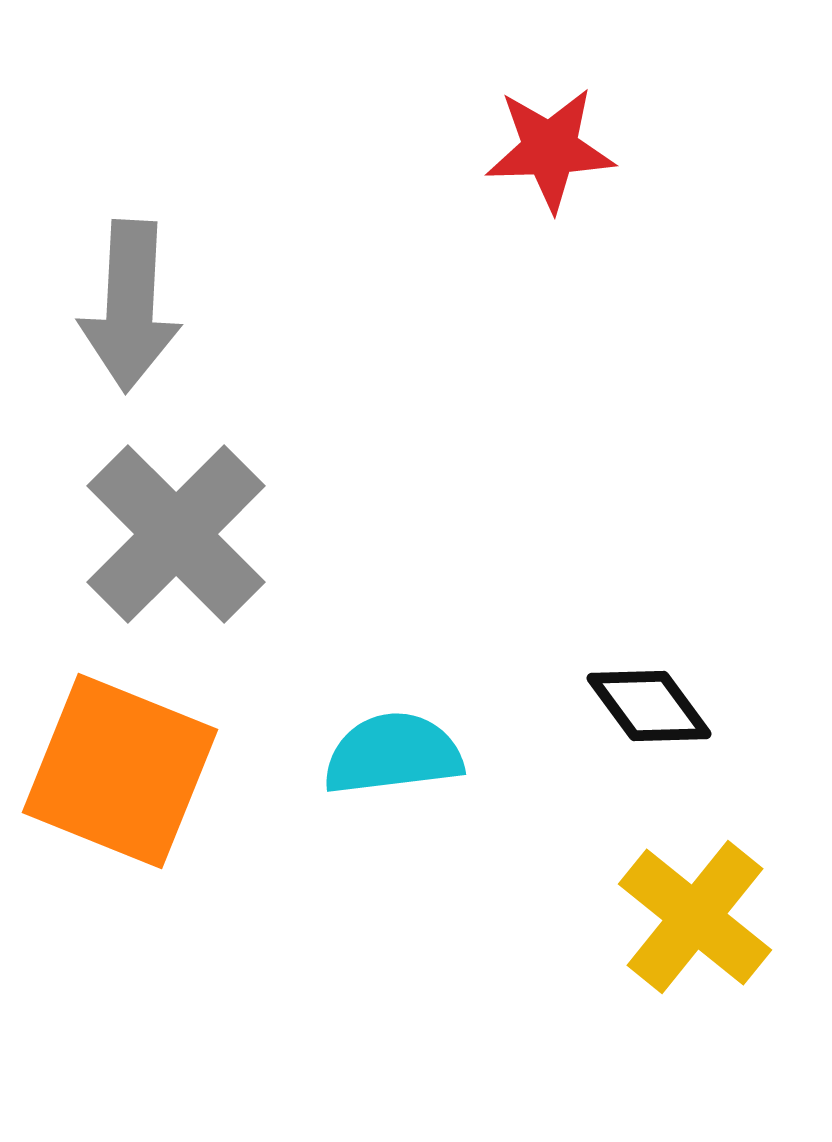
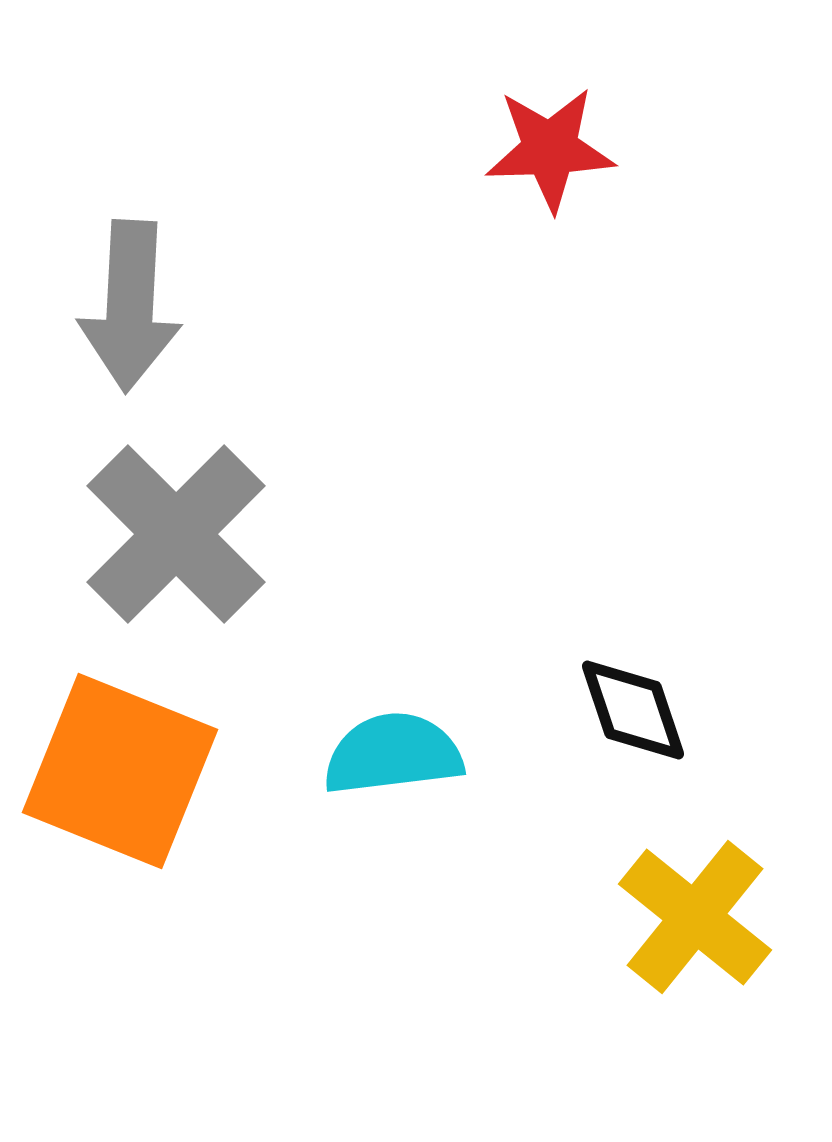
black diamond: moved 16 px left, 4 px down; rotated 18 degrees clockwise
